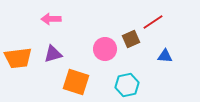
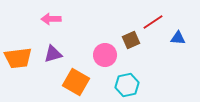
brown square: moved 1 px down
pink circle: moved 6 px down
blue triangle: moved 13 px right, 18 px up
orange square: rotated 12 degrees clockwise
